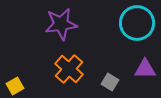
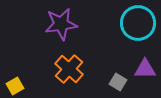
cyan circle: moved 1 px right
gray square: moved 8 px right
